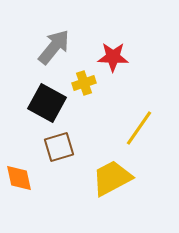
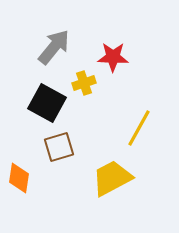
yellow line: rotated 6 degrees counterclockwise
orange diamond: rotated 20 degrees clockwise
